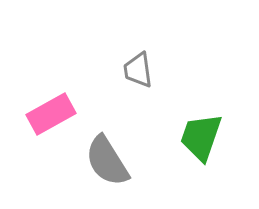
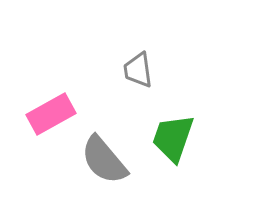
green trapezoid: moved 28 px left, 1 px down
gray semicircle: moved 3 px left, 1 px up; rotated 8 degrees counterclockwise
